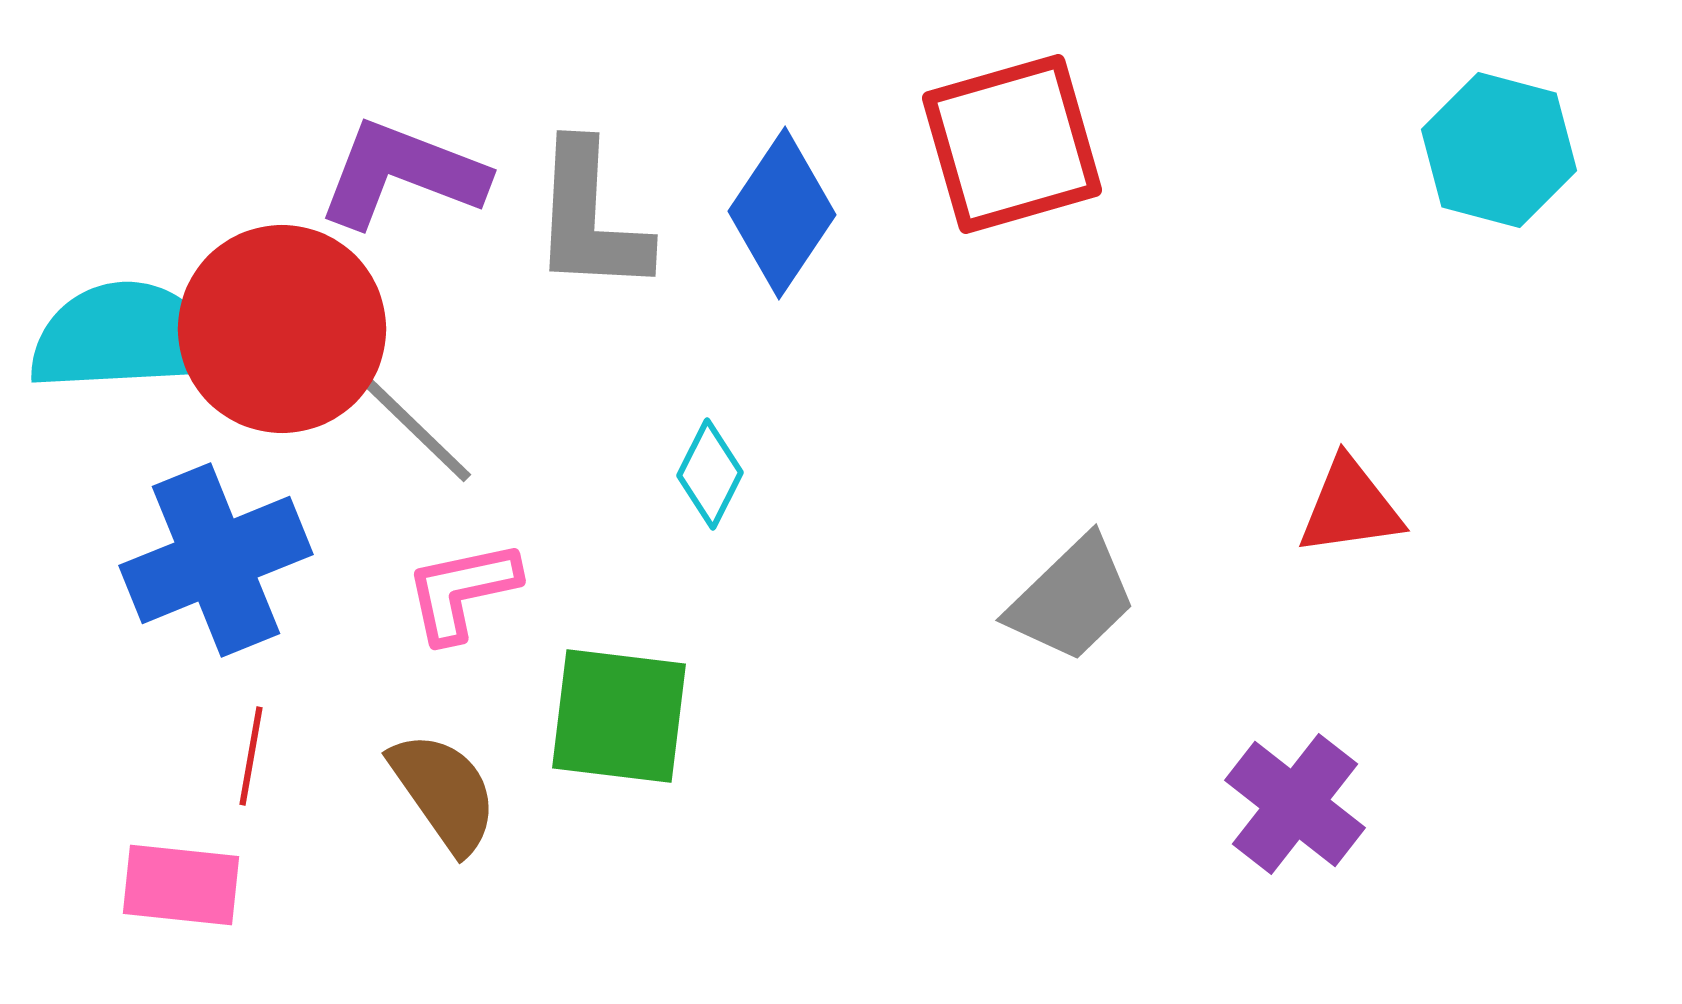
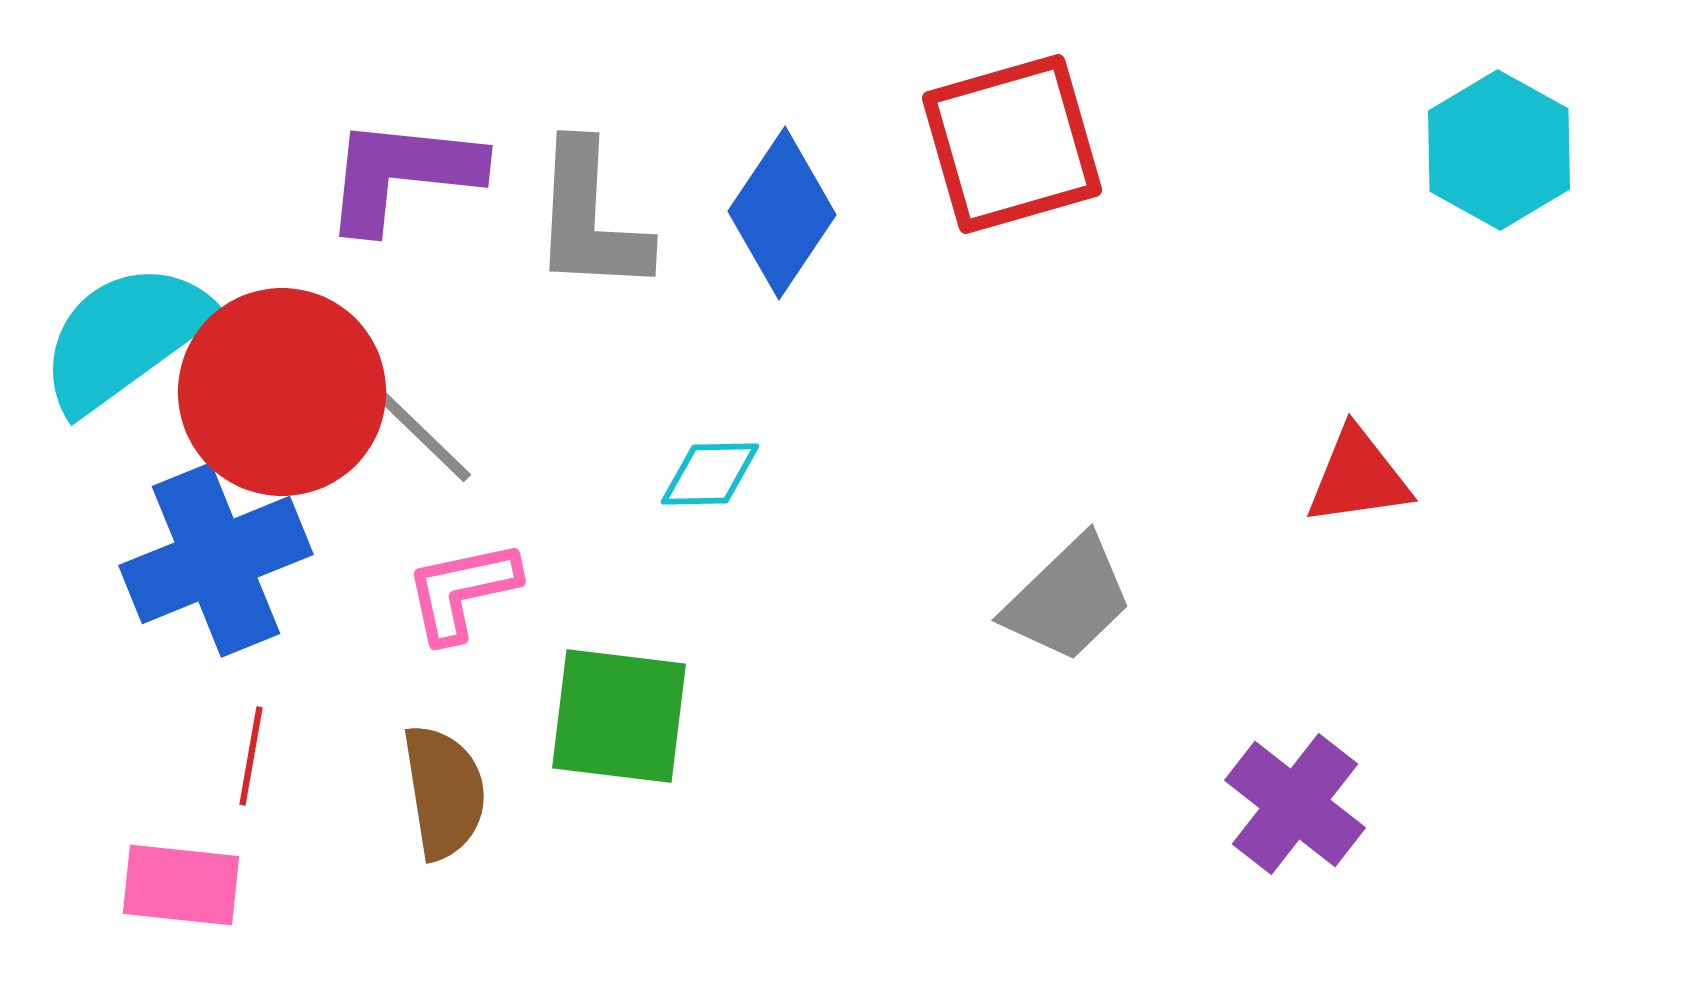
cyan hexagon: rotated 14 degrees clockwise
purple L-shape: rotated 15 degrees counterclockwise
red circle: moved 63 px down
cyan semicircle: rotated 33 degrees counterclockwise
cyan diamond: rotated 62 degrees clockwise
red triangle: moved 8 px right, 30 px up
gray trapezoid: moved 4 px left
brown semicircle: rotated 26 degrees clockwise
